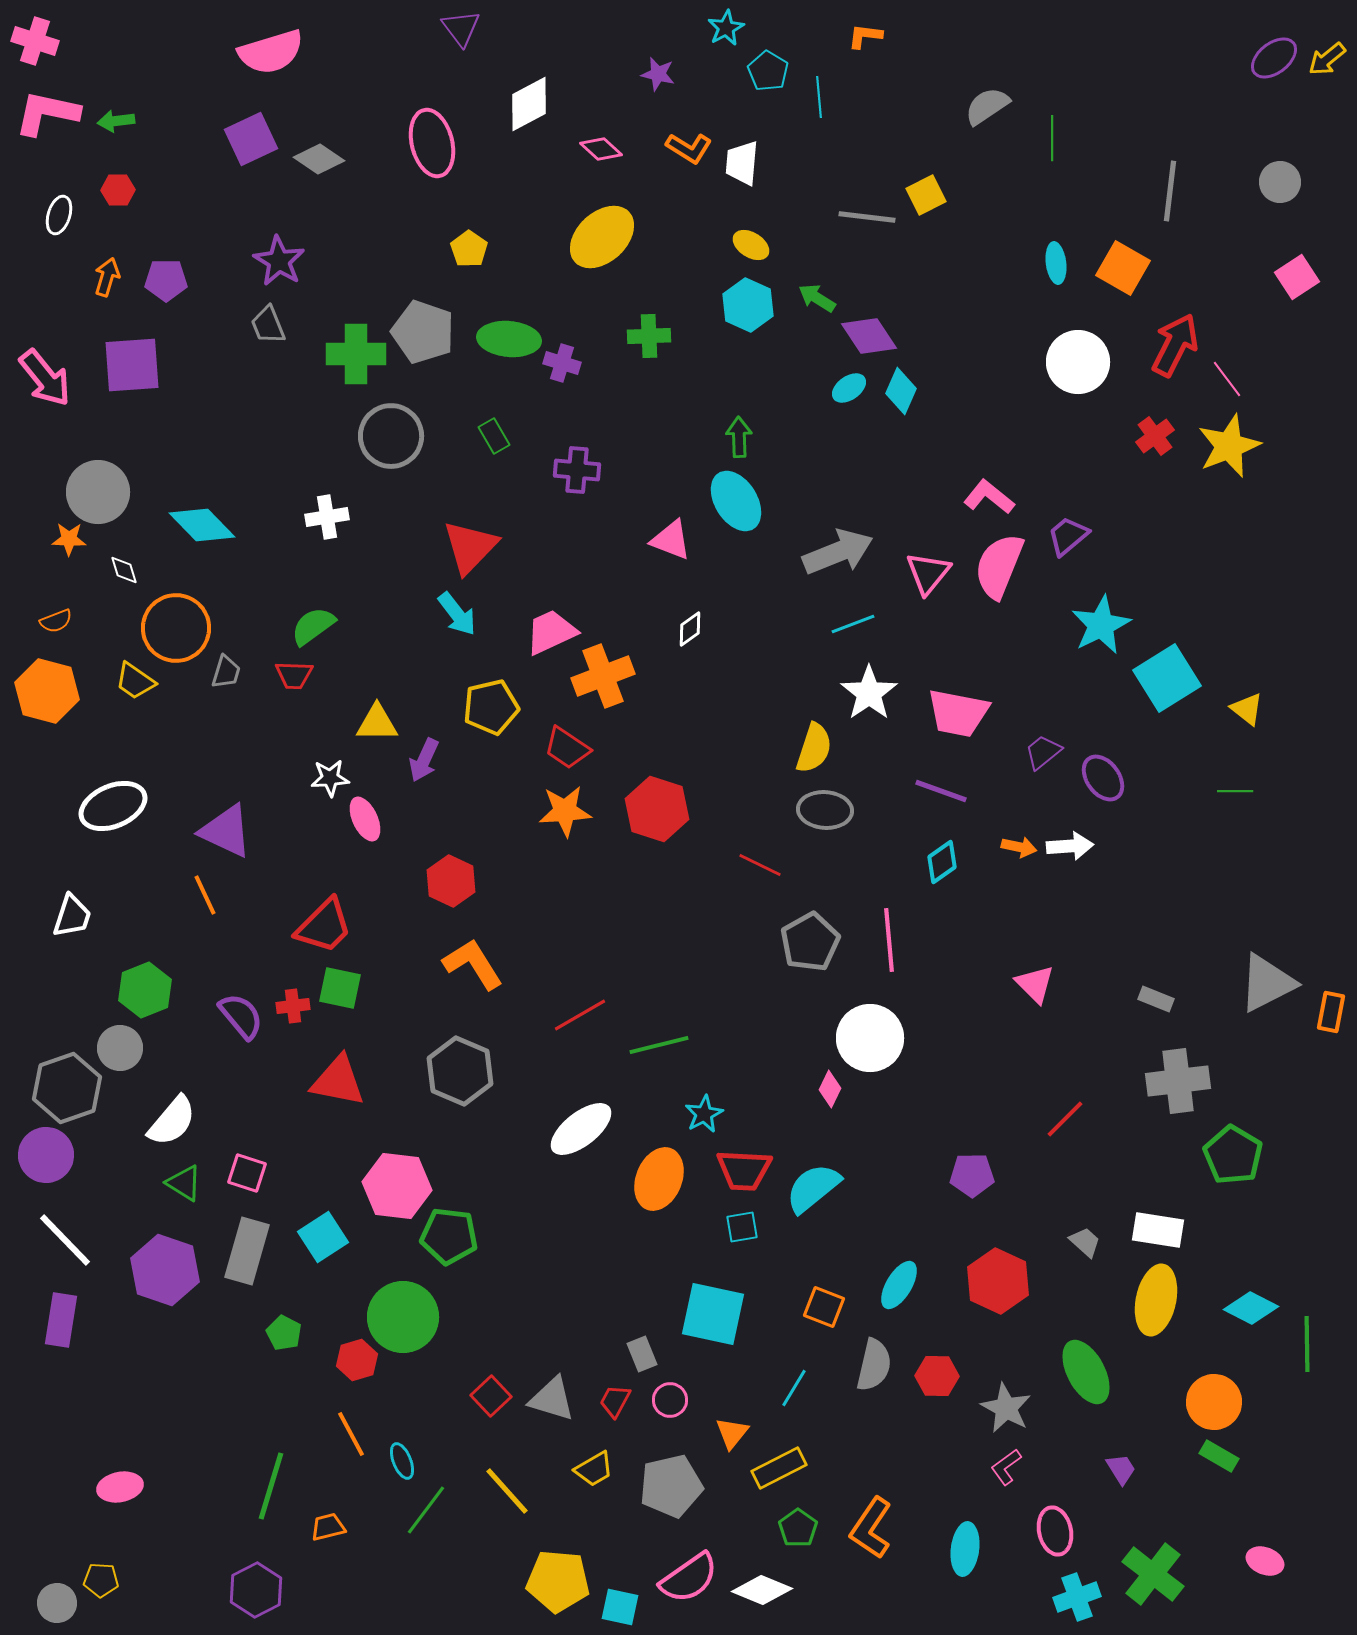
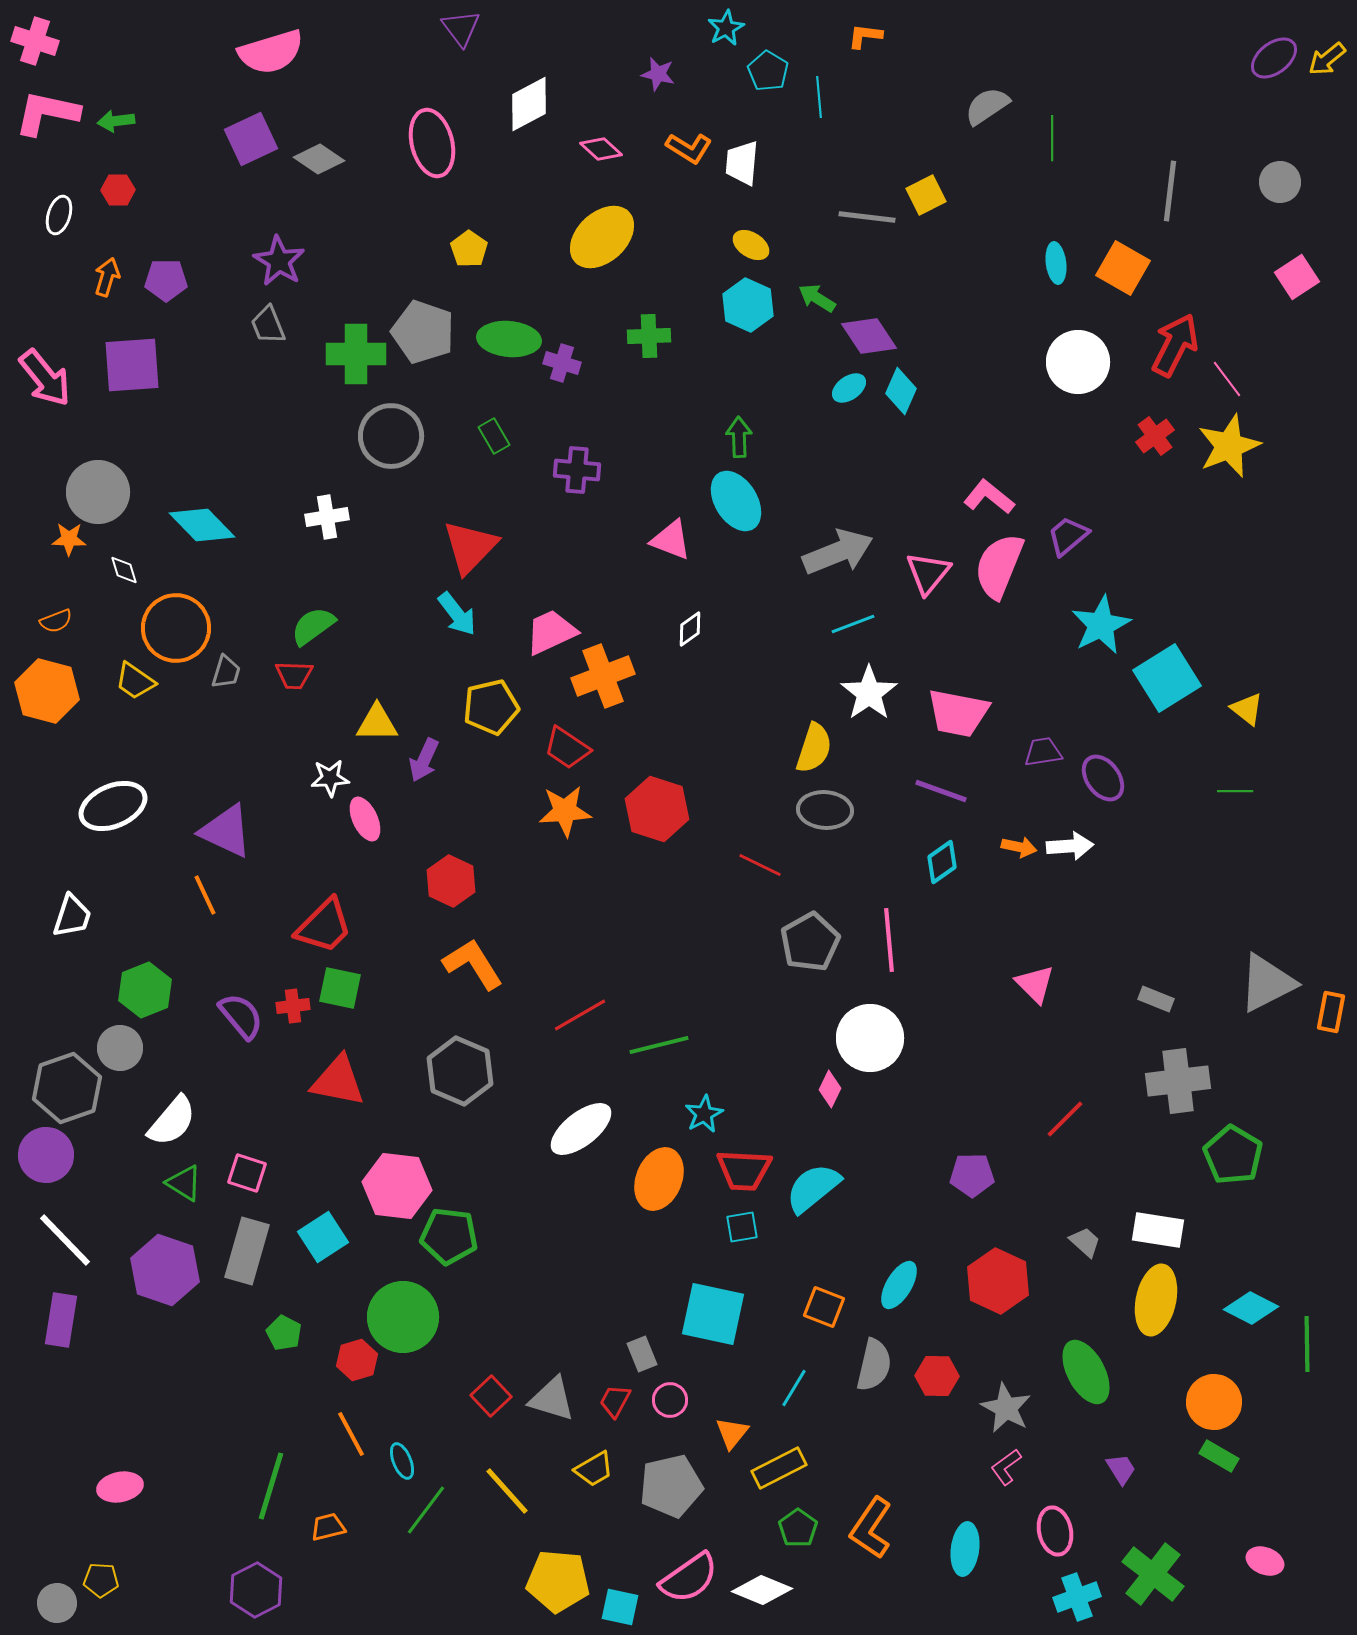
purple trapezoid at (1043, 752): rotated 30 degrees clockwise
